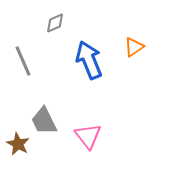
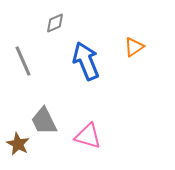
blue arrow: moved 3 px left, 1 px down
pink triangle: rotated 36 degrees counterclockwise
